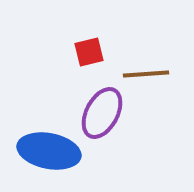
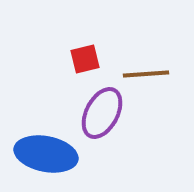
red square: moved 4 px left, 7 px down
blue ellipse: moved 3 px left, 3 px down
